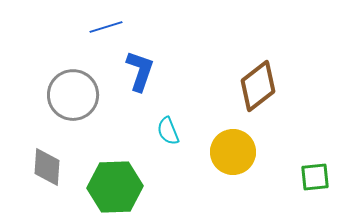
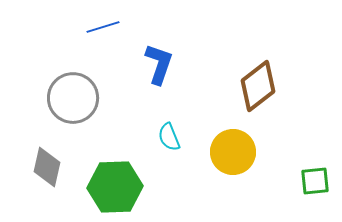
blue line: moved 3 px left
blue L-shape: moved 19 px right, 7 px up
gray circle: moved 3 px down
cyan semicircle: moved 1 px right, 6 px down
gray diamond: rotated 9 degrees clockwise
green square: moved 4 px down
